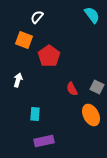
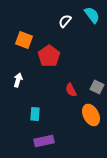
white semicircle: moved 28 px right, 4 px down
red semicircle: moved 1 px left, 1 px down
